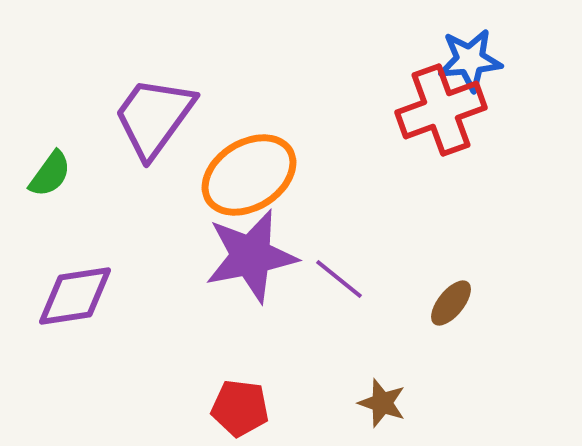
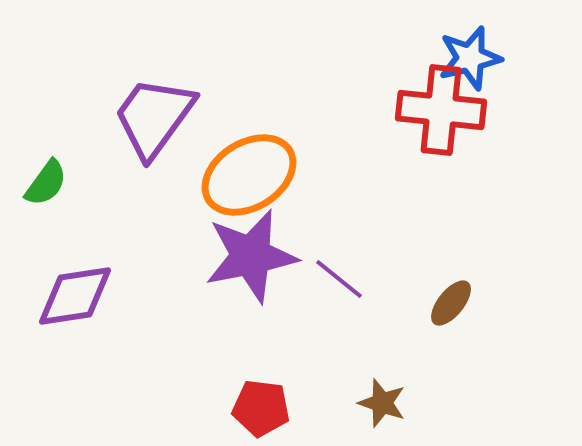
blue star: moved 2 px up; rotated 8 degrees counterclockwise
red cross: rotated 26 degrees clockwise
green semicircle: moved 4 px left, 9 px down
red pentagon: moved 21 px right
